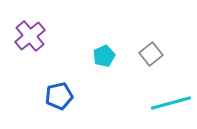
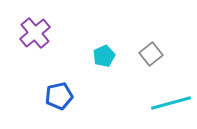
purple cross: moved 5 px right, 3 px up
